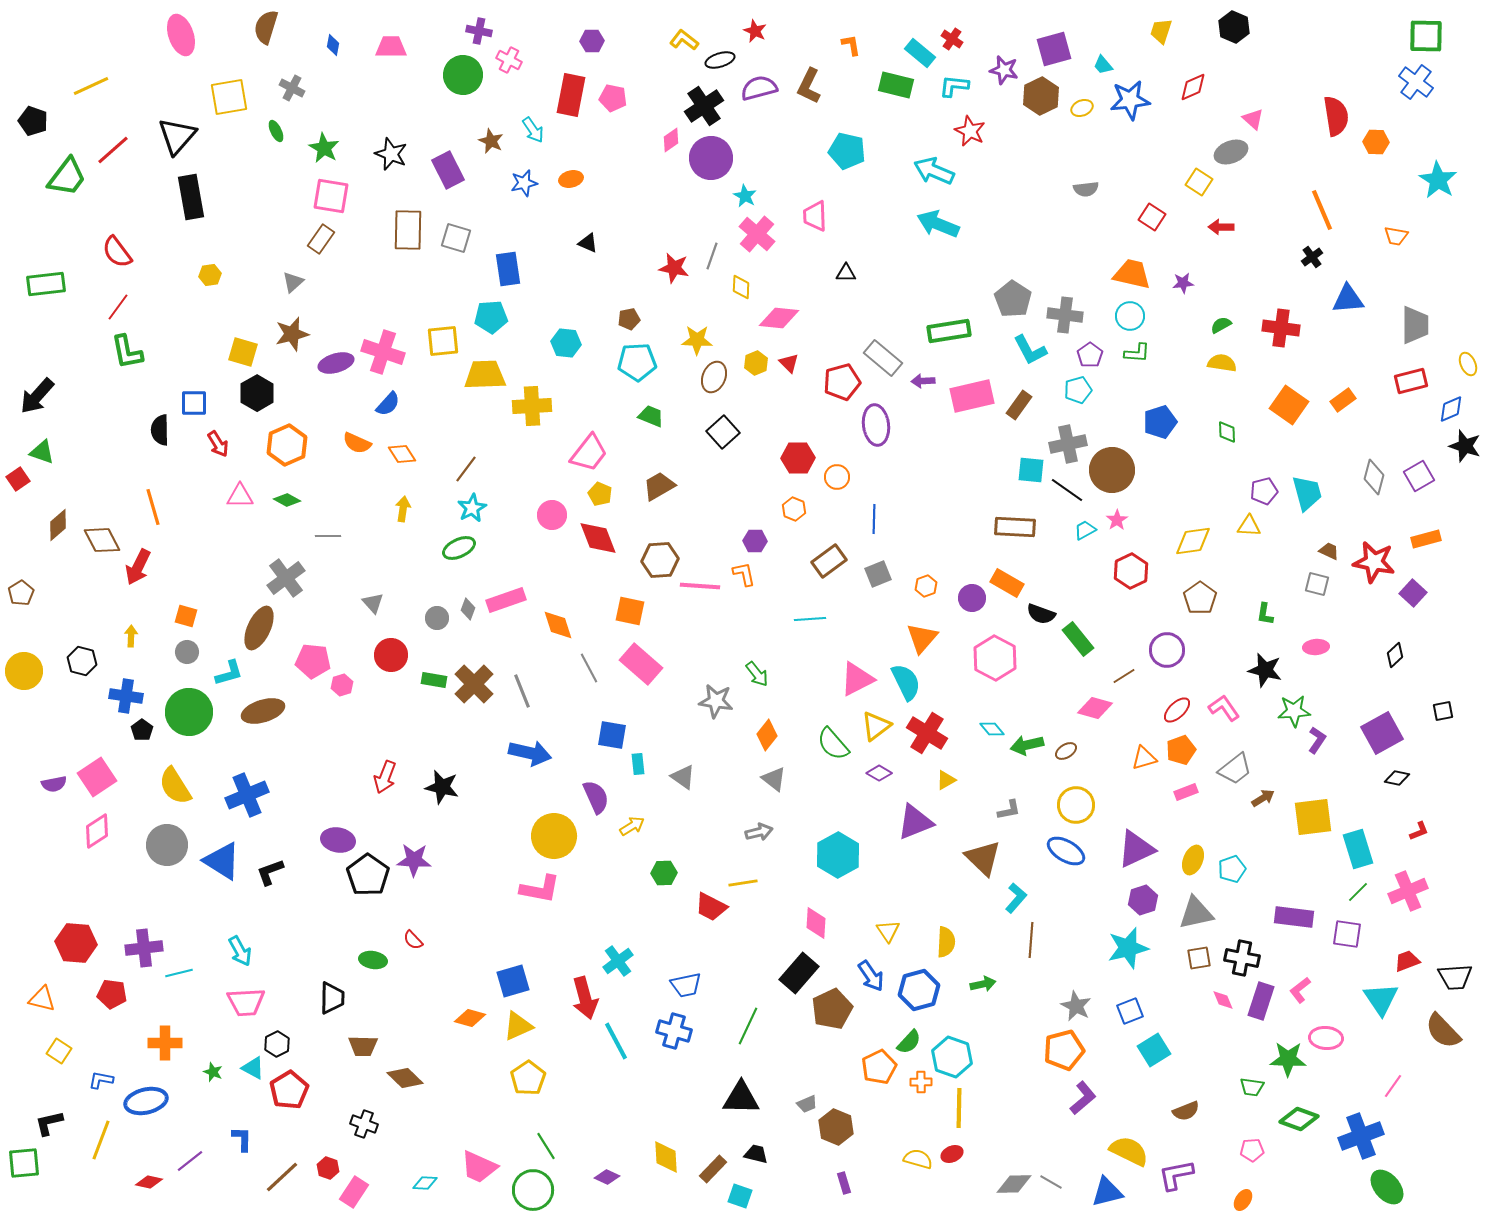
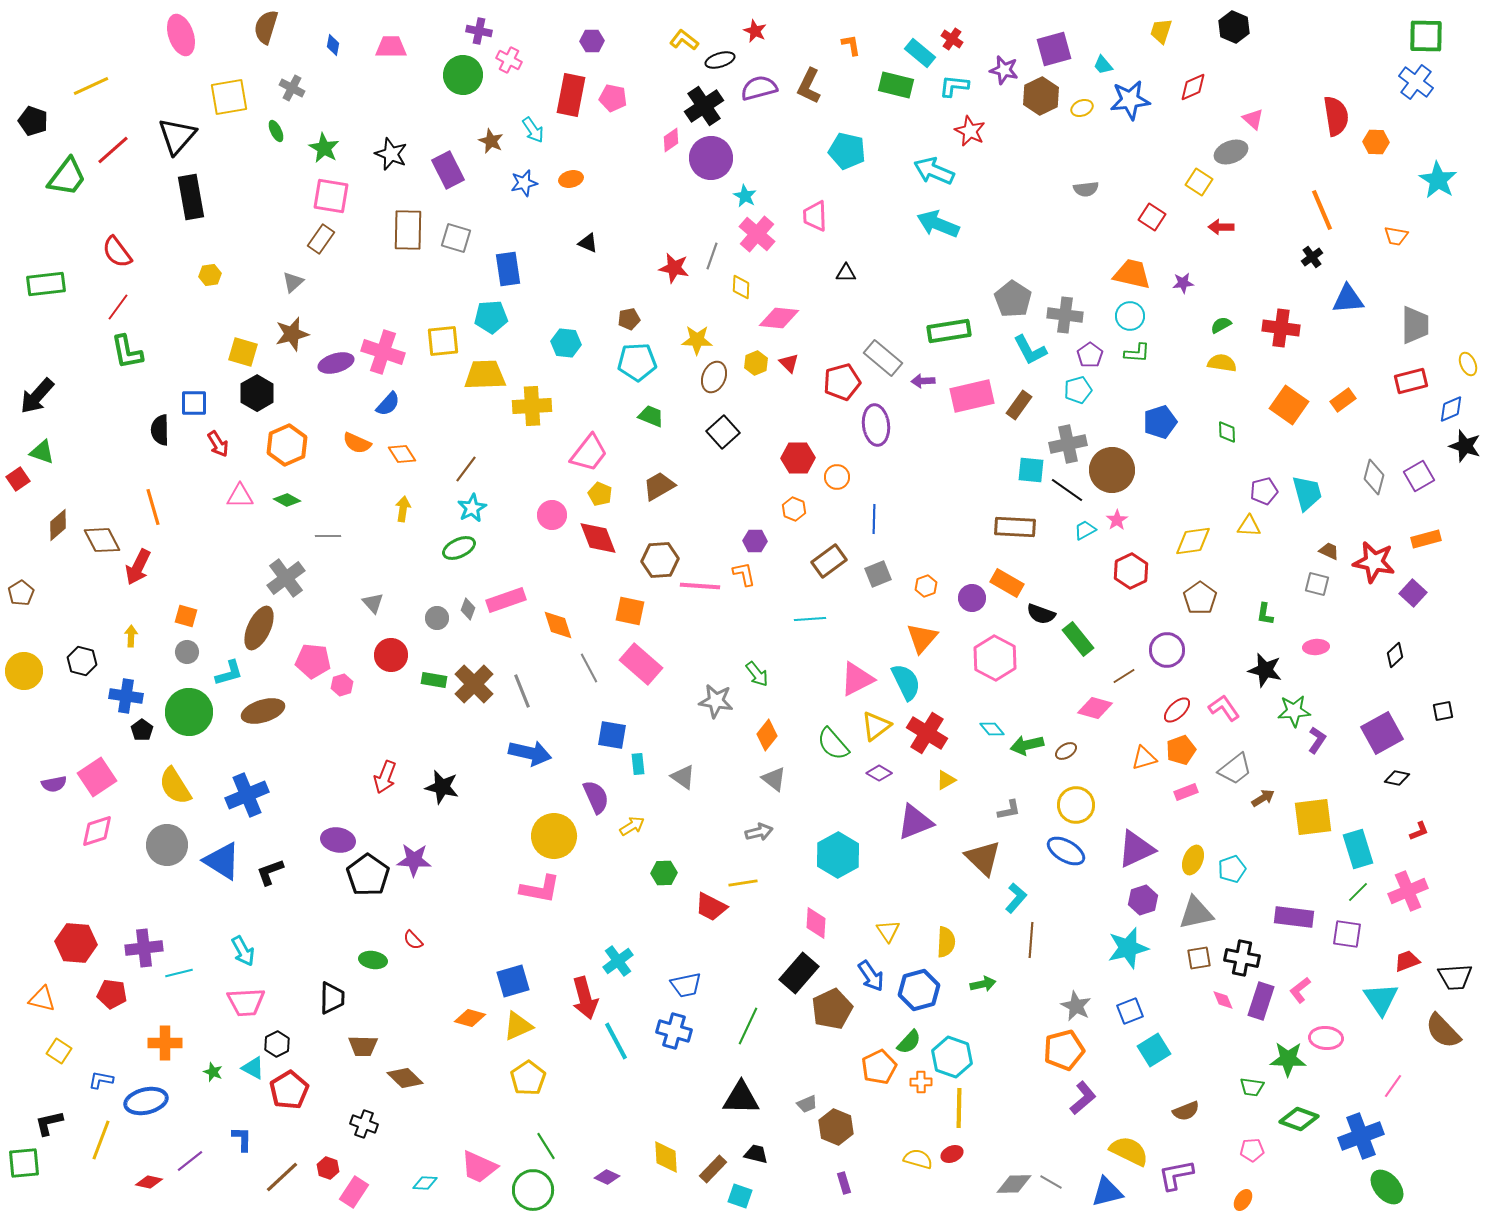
pink diamond at (97, 831): rotated 15 degrees clockwise
cyan arrow at (240, 951): moved 3 px right
